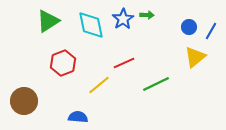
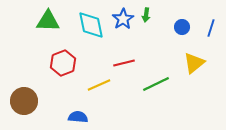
green arrow: moved 1 px left; rotated 96 degrees clockwise
green triangle: rotated 35 degrees clockwise
blue circle: moved 7 px left
blue line: moved 3 px up; rotated 12 degrees counterclockwise
yellow triangle: moved 1 px left, 6 px down
red line: rotated 10 degrees clockwise
yellow line: rotated 15 degrees clockwise
